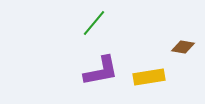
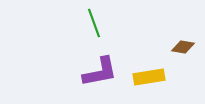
green line: rotated 60 degrees counterclockwise
purple L-shape: moved 1 px left, 1 px down
